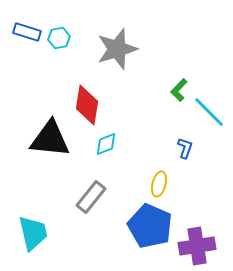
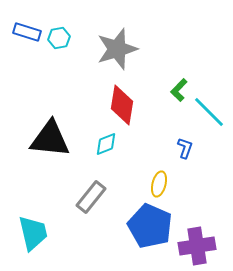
red diamond: moved 35 px right
